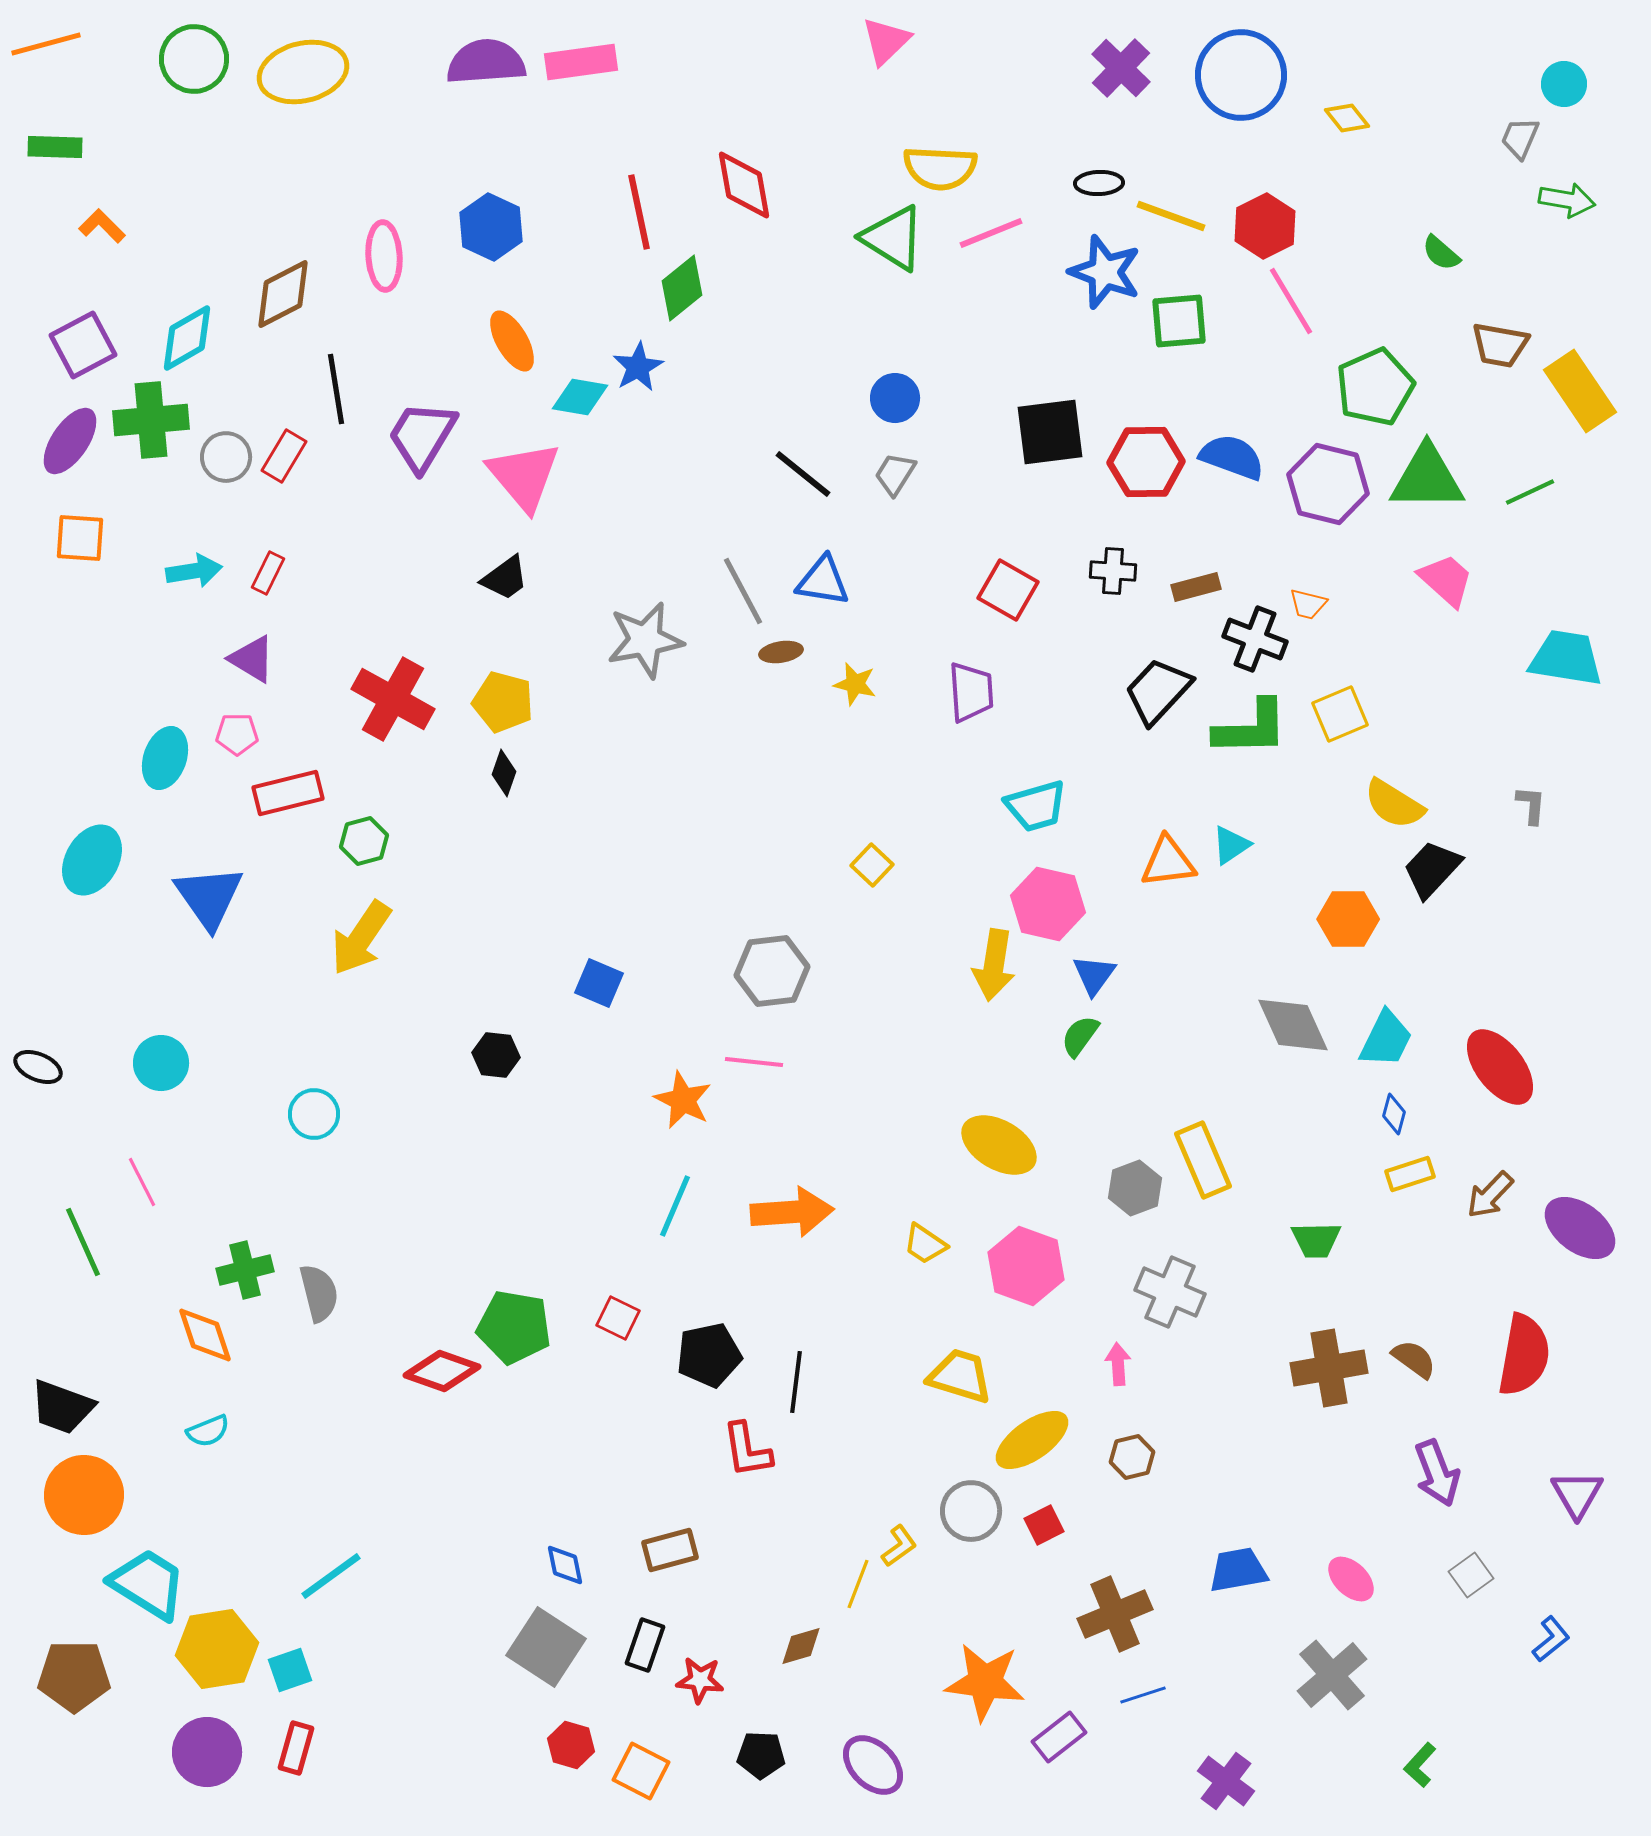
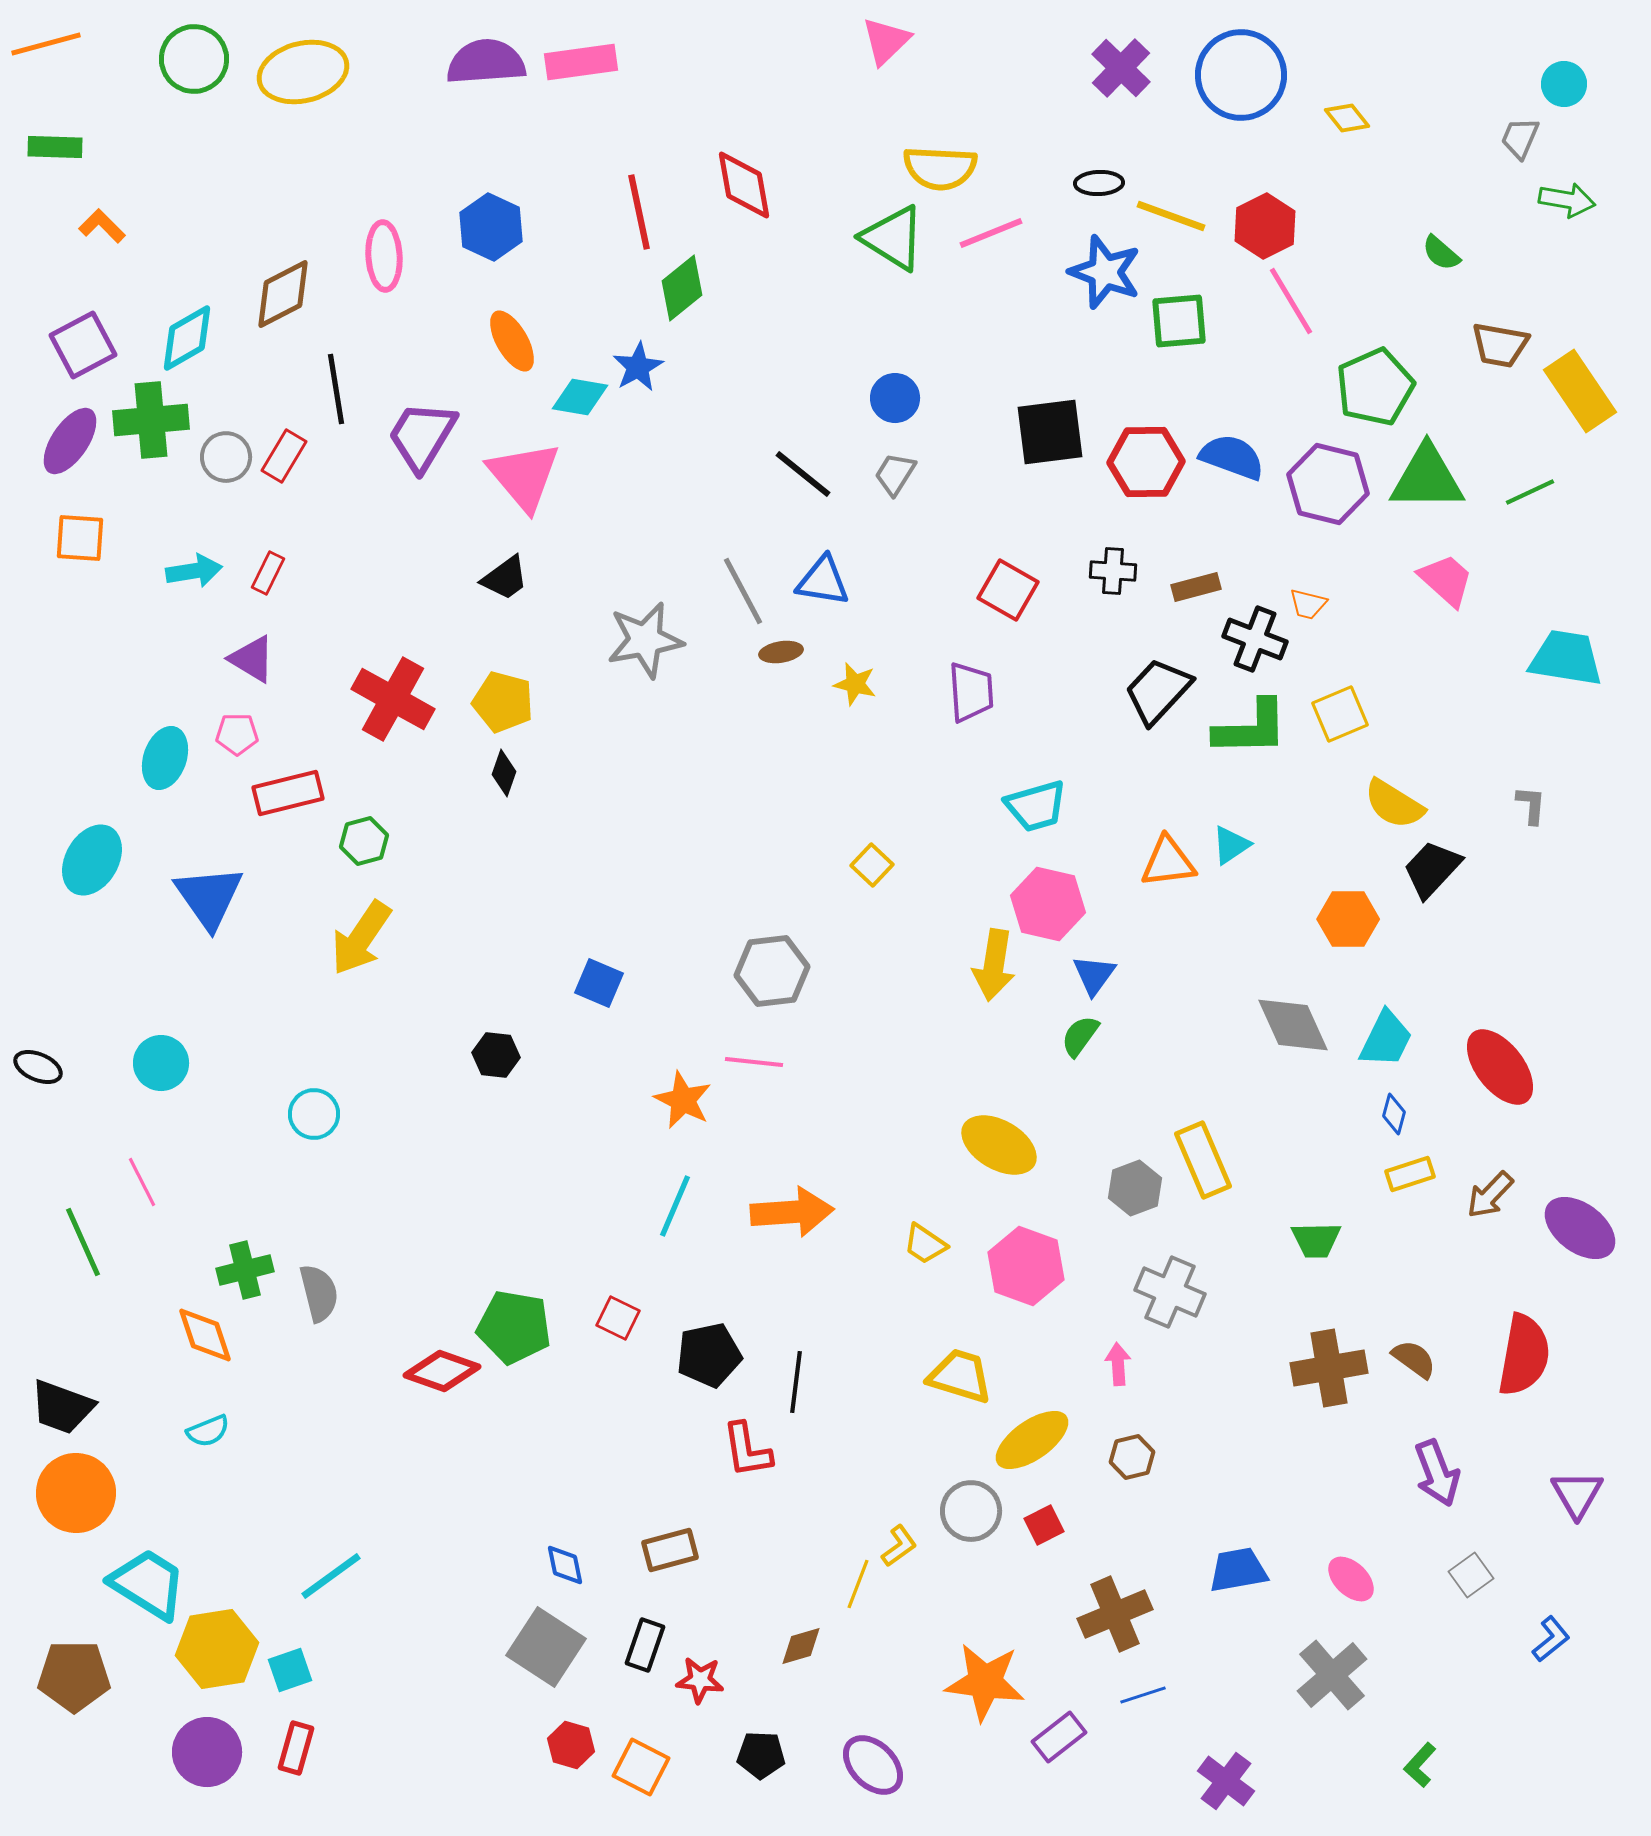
orange circle at (84, 1495): moved 8 px left, 2 px up
orange square at (641, 1771): moved 4 px up
